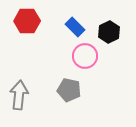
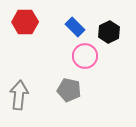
red hexagon: moved 2 px left, 1 px down
